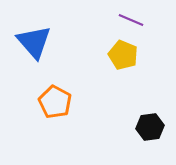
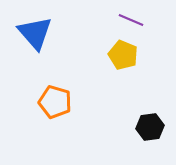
blue triangle: moved 1 px right, 9 px up
orange pentagon: rotated 12 degrees counterclockwise
